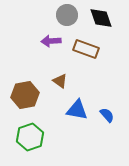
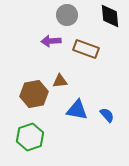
black diamond: moved 9 px right, 2 px up; rotated 15 degrees clockwise
brown triangle: rotated 42 degrees counterclockwise
brown hexagon: moved 9 px right, 1 px up
